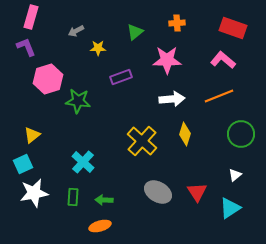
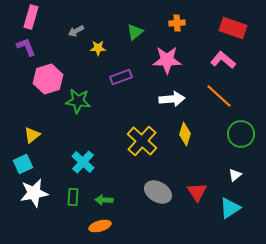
orange line: rotated 64 degrees clockwise
